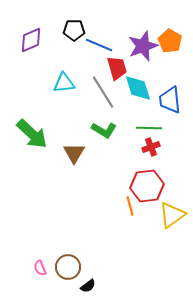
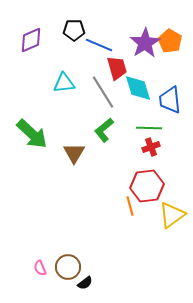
purple star: moved 2 px right, 3 px up; rotated 12 degrees counterclockwise
green L-shape: rotated 110 degrees clockwise
black semicircle: moved 3 px left, 3 px up
